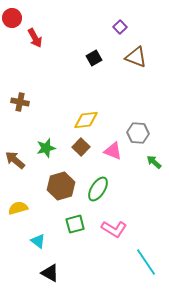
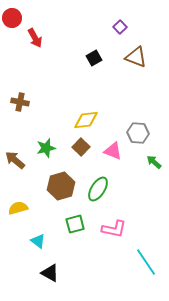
pink L-shape: rotated 20 degrees counterclockwise
